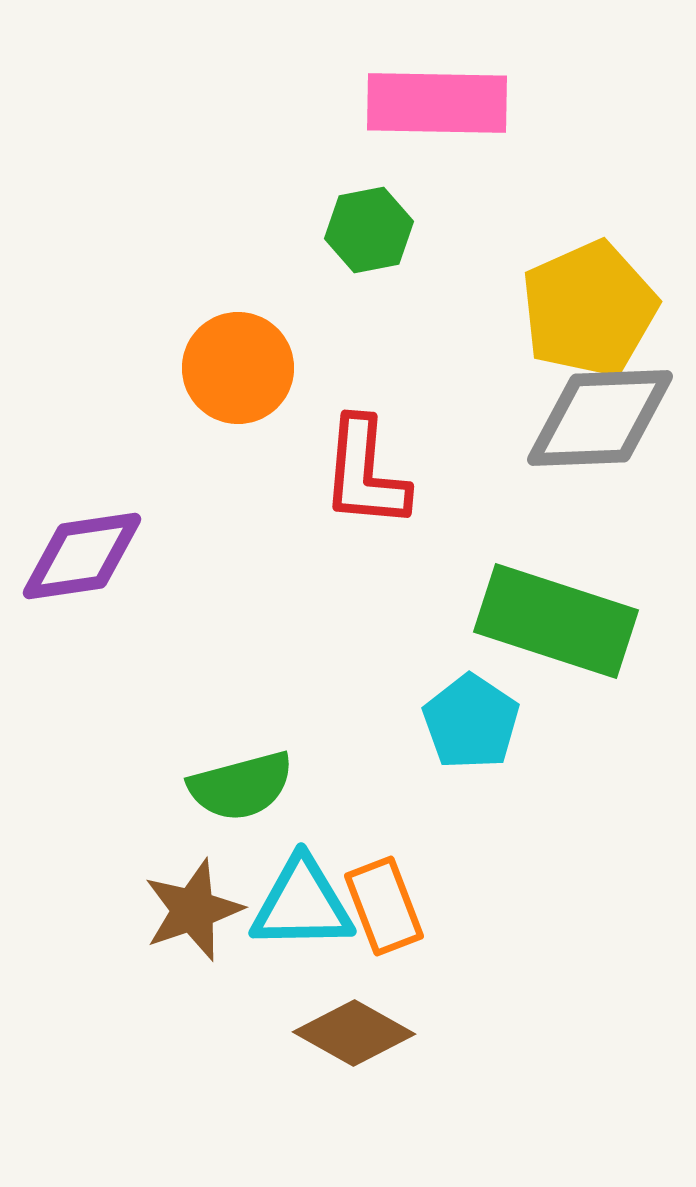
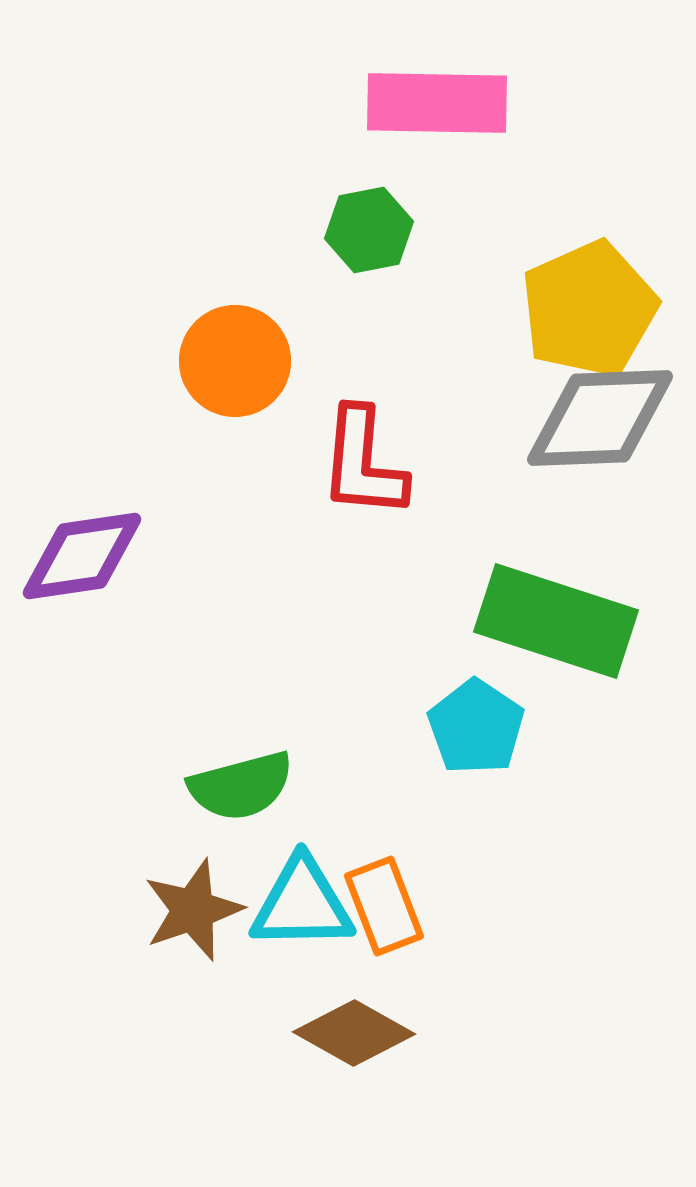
orange circle: moved 3 px left, 7 px up
red L-shape: moved 2 px left, 10 px up
cyan pentagon: moved 5 px right, 5 px down
